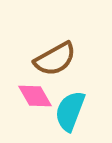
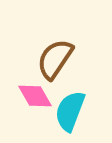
brown semicircle: rotated 153 degrees clockwise
